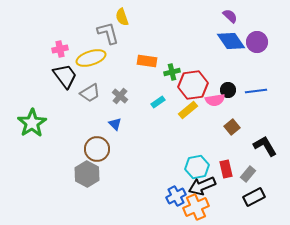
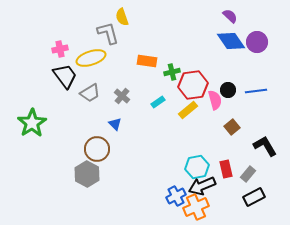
gray cross: moved 2 px right
pink semicircle: rotated 96 degrees counterclockwise
